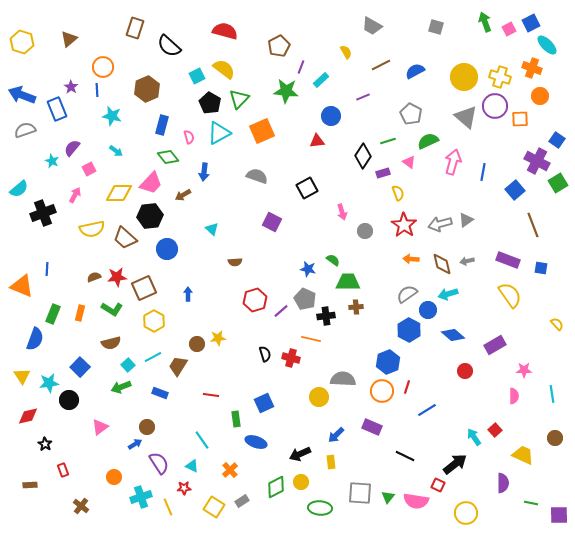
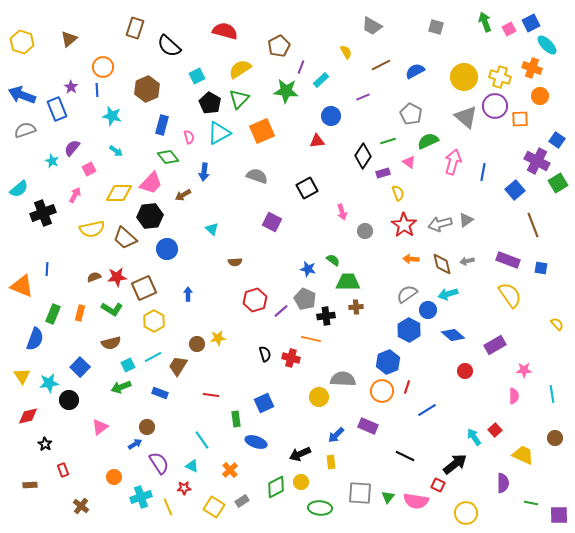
yellow semicircle at (224, 69): moved 16 px right; rotated 70 degrees counterclockwise
cyan square at (128, 365): rotated 16 degrees clockwise
purple rectangle at (372, 427): moved 4 px left, 1 px up
